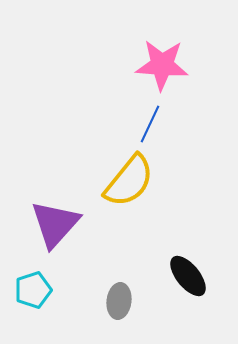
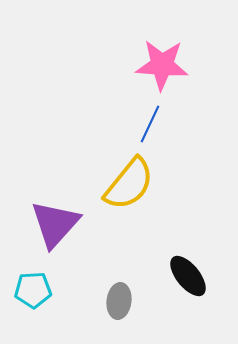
yellow semicircle: moved 3 px down
cyan pentagon: rotated 15 degrees clockwise
